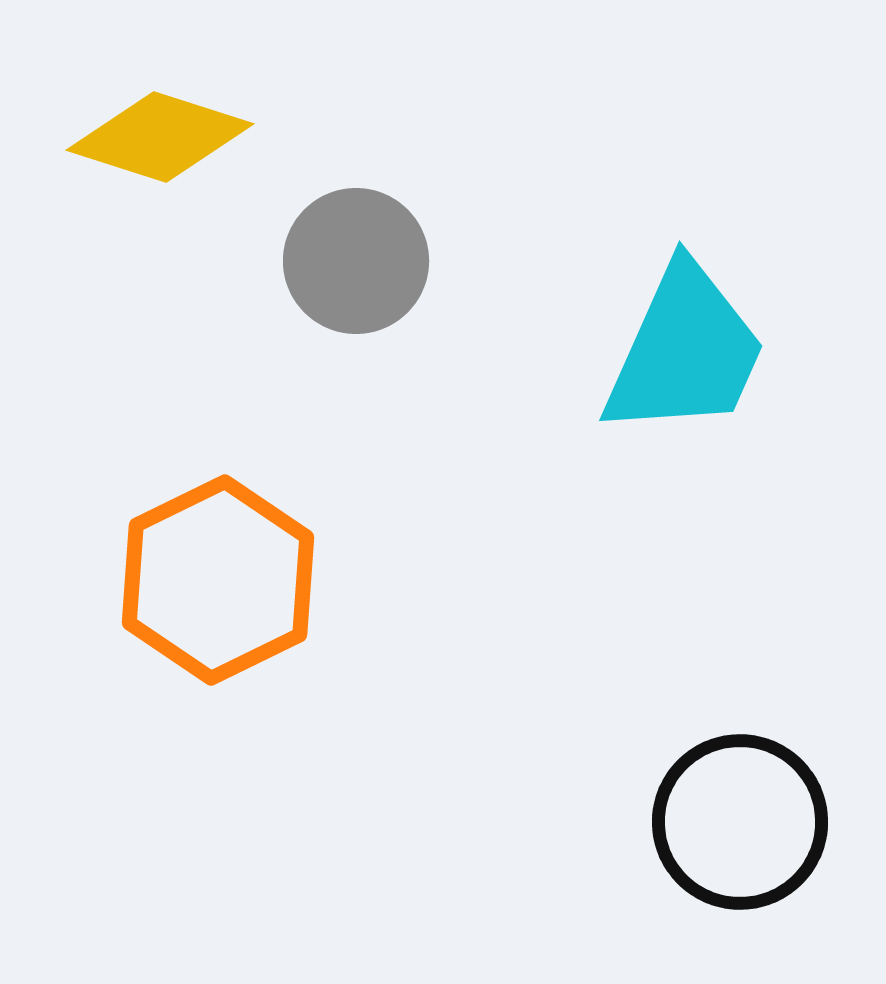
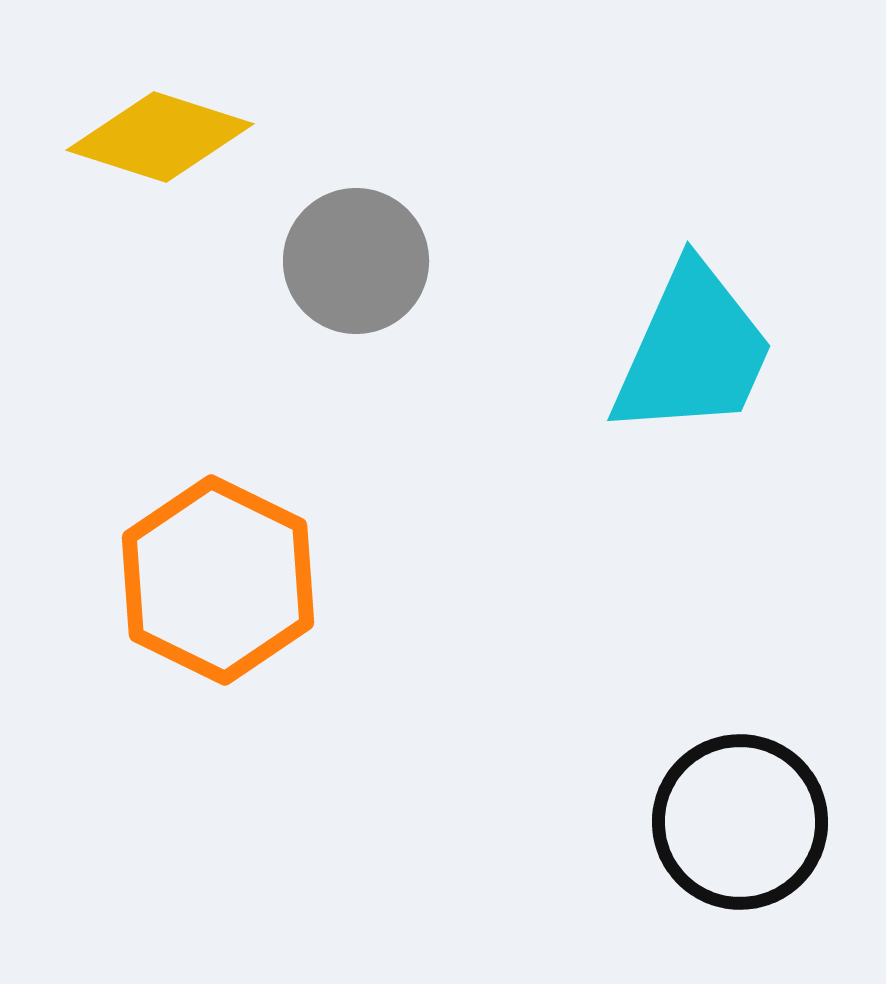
cyan trapezoid: moved 8 px right
orange hexagon: rotated 8 degrees counterclockwise
